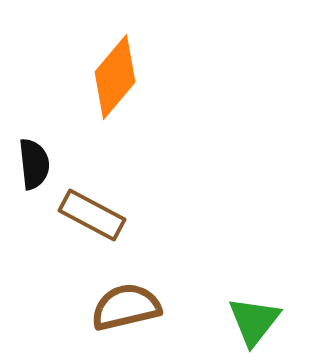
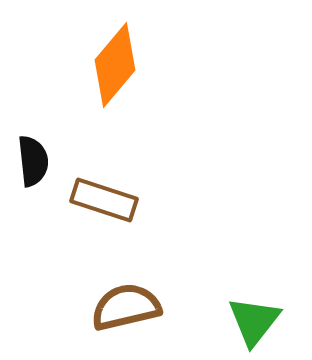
orange diamond: moved 12 px up
black semicircle: moved 1 px left, 3 px up
brown rectangle: moved 12 px right, 15 px up; rotated 10 degrees counterclockwise
